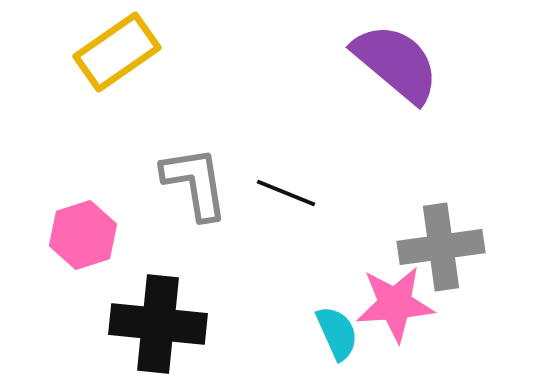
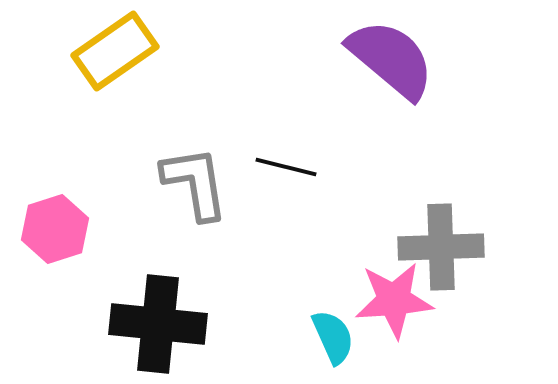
yellow rectangle: moved 2 px left, 1 px up
purple semicircle: moved 5 px left, 4 px up
black line: moved 26 px up; rotated 8 degrees counterclockwise
pink hexagon: moved 28 px left, 6 px up
gray cross: rotated 6 degrees clockwise
pink star: moved 1 px left, 4 px up
cyan semicircle: moved 4 px left, 4 px down
